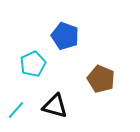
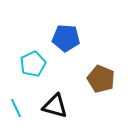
blue pentagon: moved 1 px right, 2 px down; rotated 16 degrees counterclockwise
cyan line: moved 2 px up; rotated 66 degrees counterclockwise
